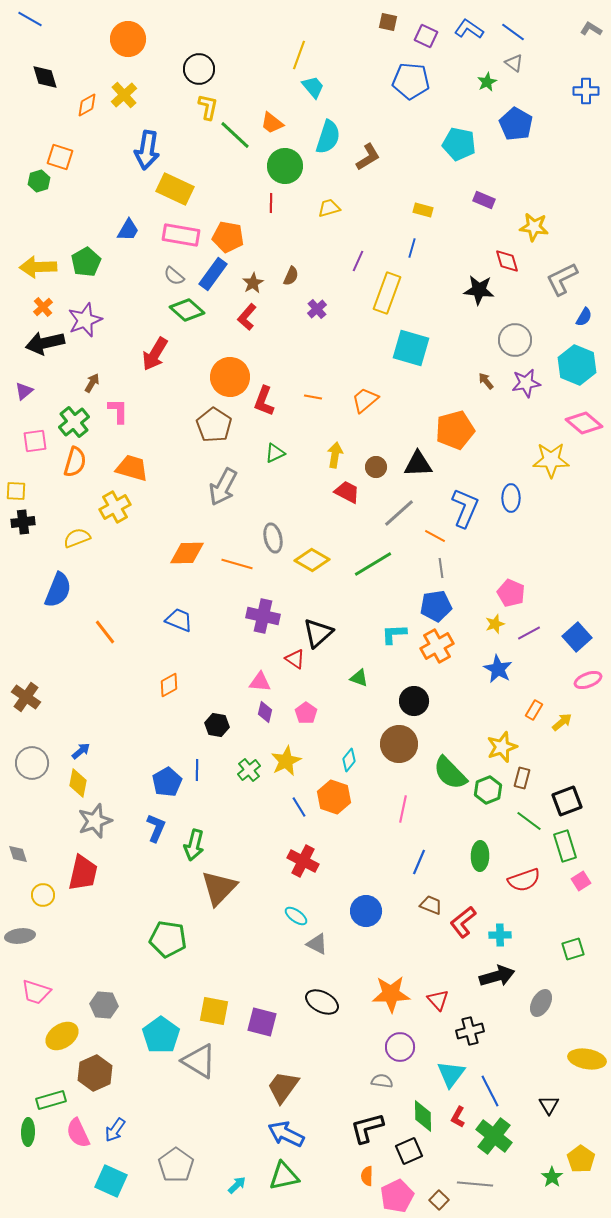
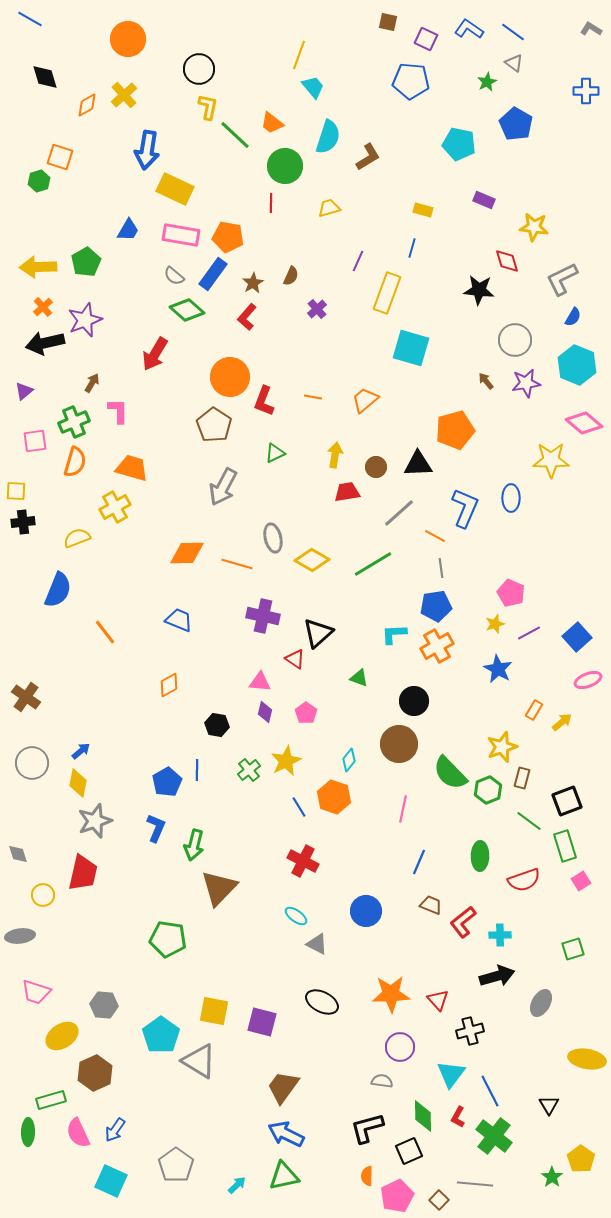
purple square at (426, 36): moved 3 px down
blue semicircle at (584, 317): moved 11 px left
green cross at (74, 422): rotated 16 degrees clockwise
red trapezoid at (347, 492): rotated 36 degrees counterclockwise
